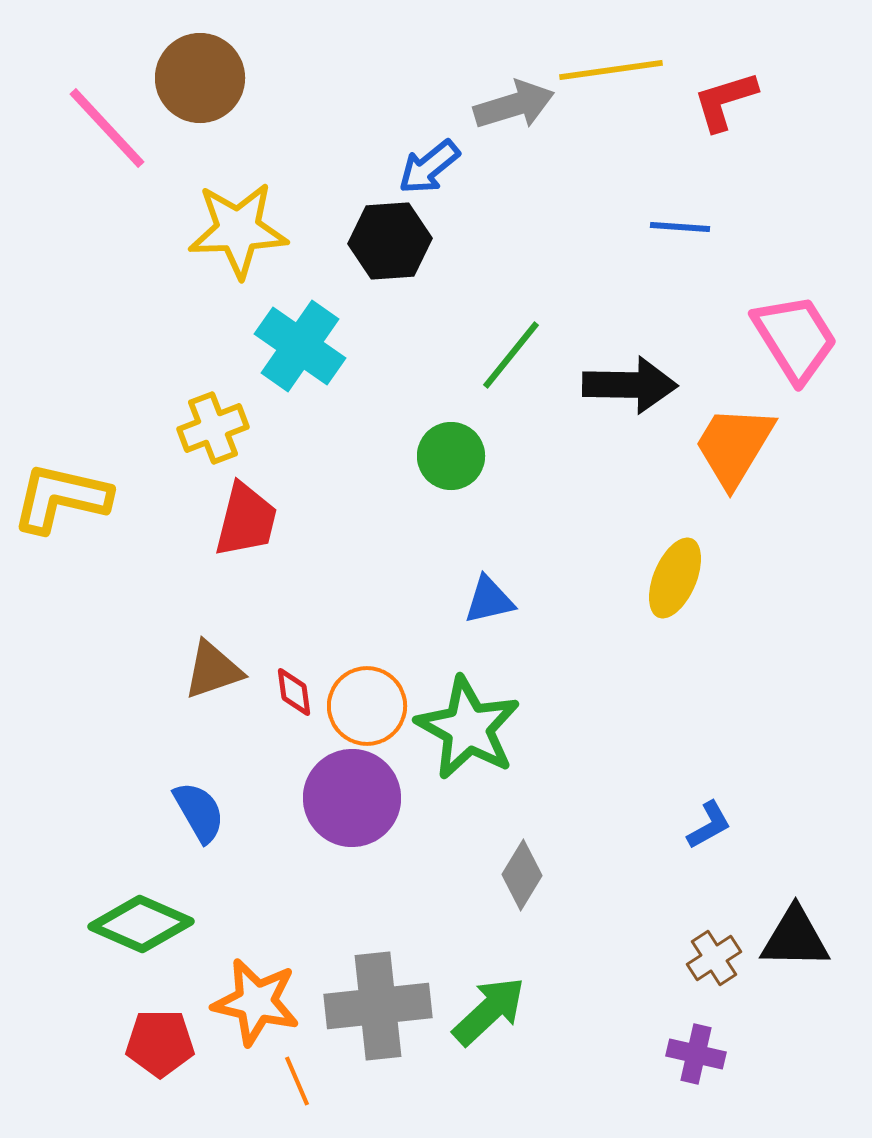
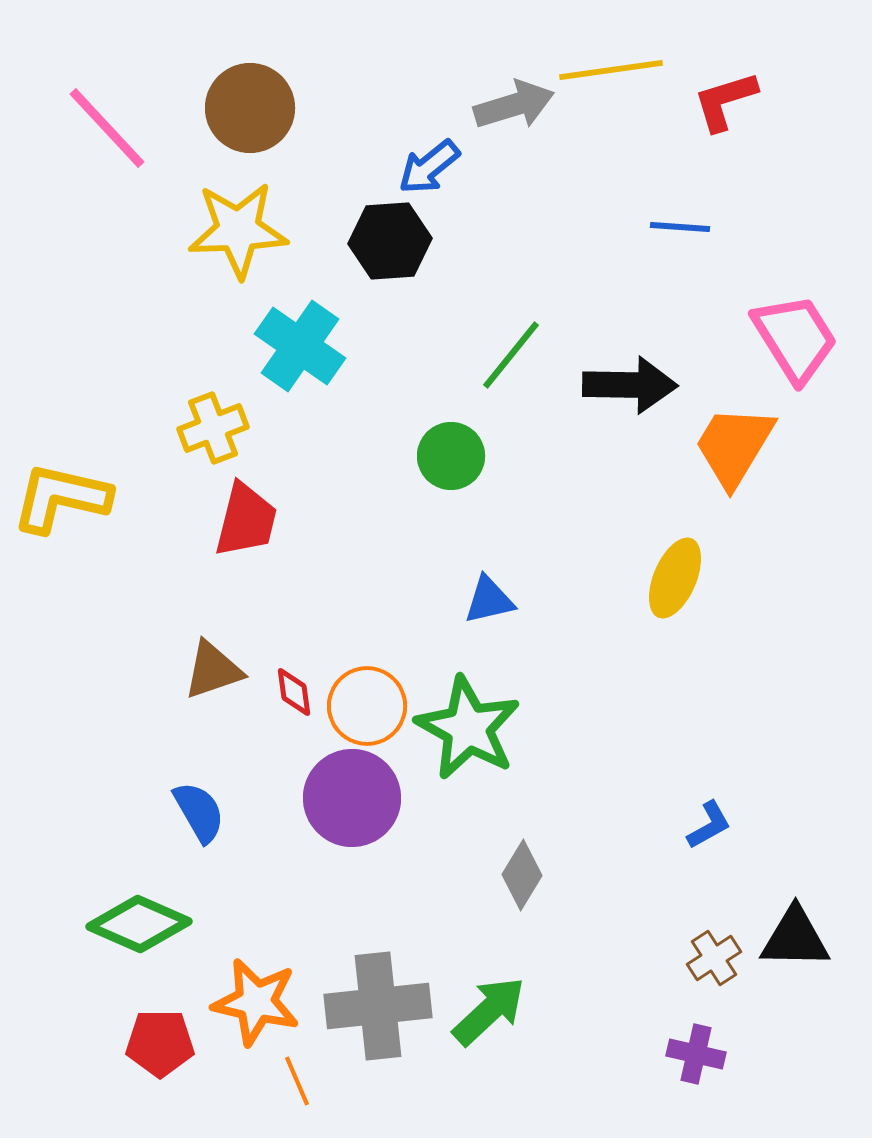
brown circle: moved 50 px right, 30 px down
green diamond: moved 2 px left
